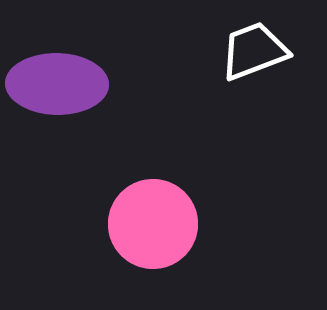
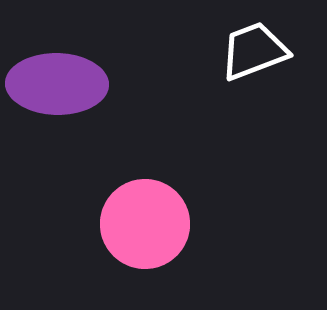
pink circle: moved 8 px left
